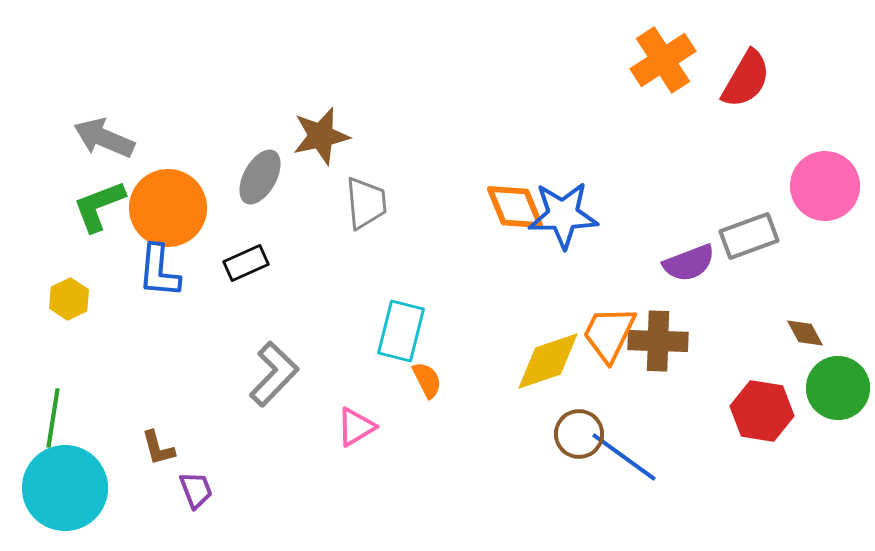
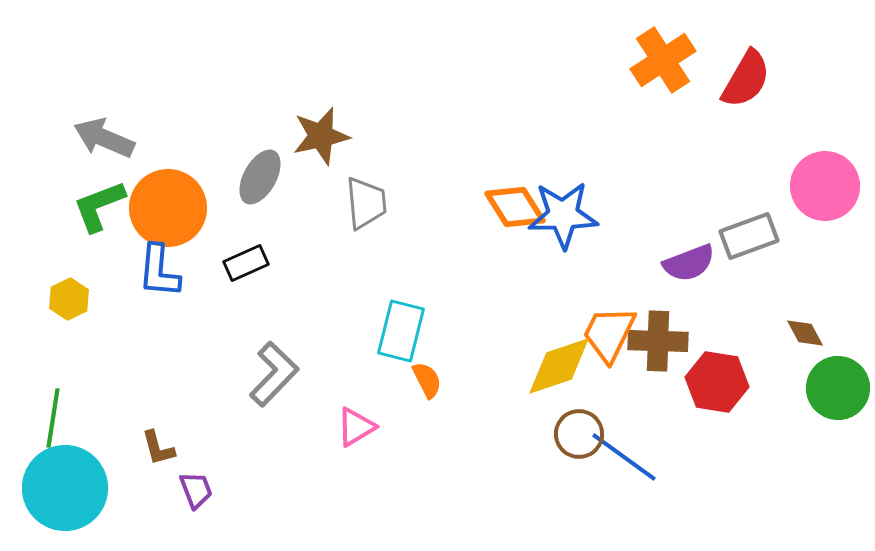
orange diamond: rotated 10 degrees counterclockwise
yellow diamond: moved 11 px right, 5 px down
red hexagon: moved 45 px left, 29 px up
